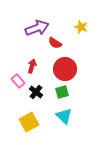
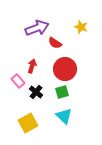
yellow square: moved 1 px left, 1 px down
